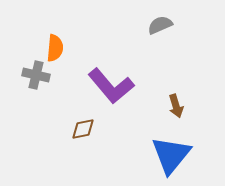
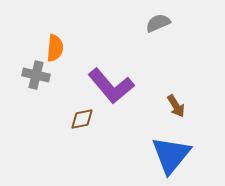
gray semicircle: moved 2 px left, 2 px up
brown arrow: rotated 15 degrees counterclockwise
brown diamond: moved 1 px left, 10 px up
